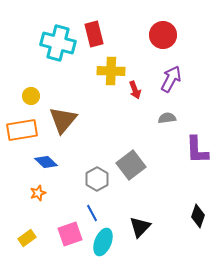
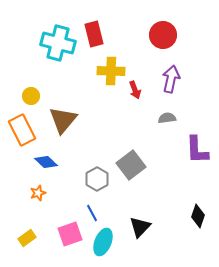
purple arrow: rotated 16 degrees counterclockwise
orange rectangle: rotated 72 degrees clockwise
